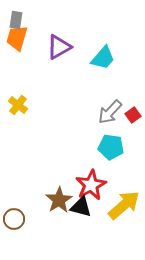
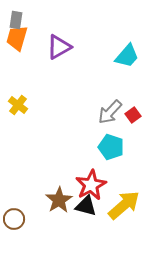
cyan trapezoid: moved 24 px right, 2 px up
cyan pentagon: rotated 10 degrees clockwise
black triangle: moved 5 px right, 1 px up
